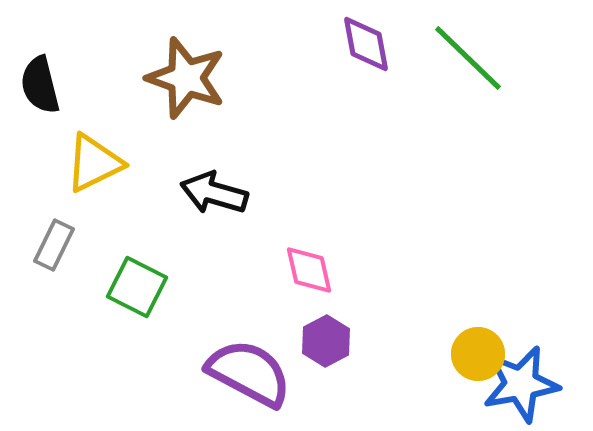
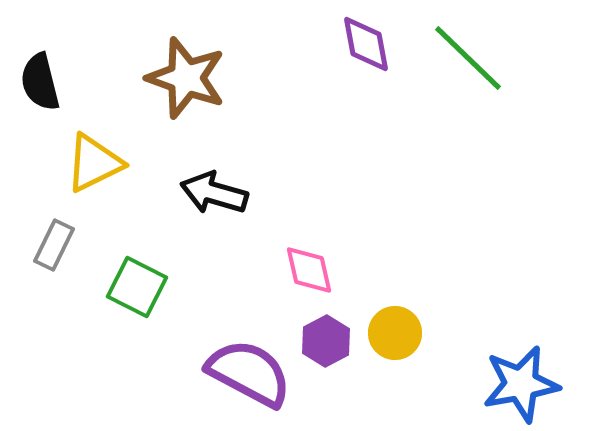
black semicircle: moved 3 px up
yellow circle: moved 83 px left, 21 px up
